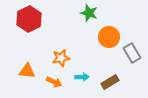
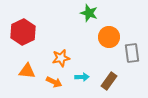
red hexagon: moved 6 px left, 13 px down
gray rectangle: rotated 24 degrees clockwise
brown rectangle: moved 1 px left, 1 px up; rotated 24 degrees counterclockwise
